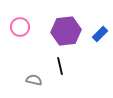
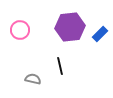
pink circle: moved 3 px down
purple hexagon: moved 4 px right, 4 px up
gray semicircle: moved 1 px left, 1 px up
